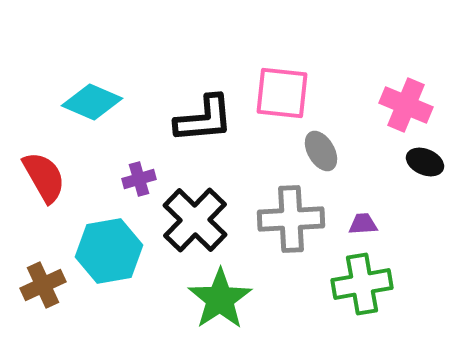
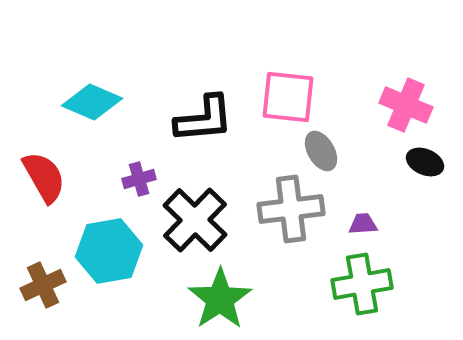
pink square: moved 6 px right, 4 px down
gray cross: moved 10 px up; rotated 4 degrees counterclockwise
